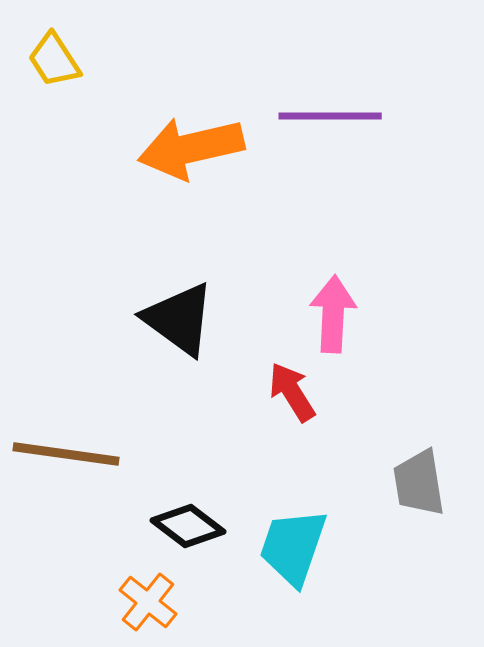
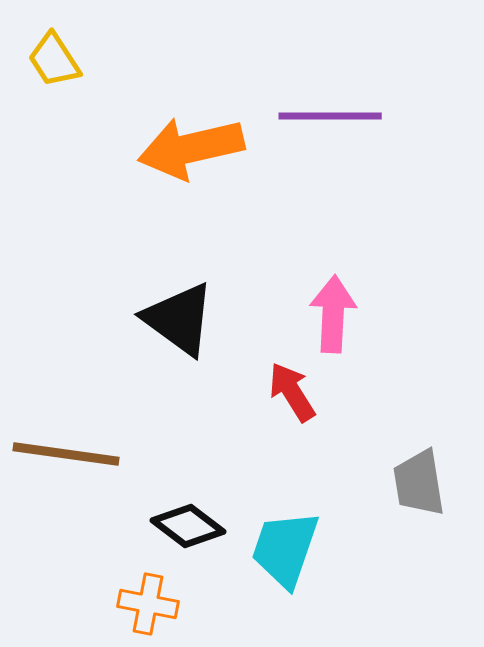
cyan trapezoid: moved 8 px left, 2 px down
orange cross: moved 2 px down; rotated 28 degrees counterclockwise
